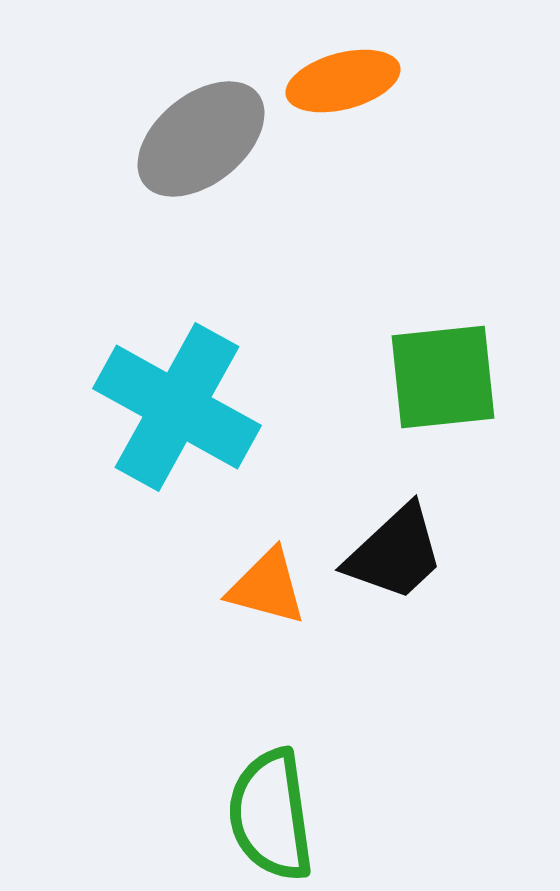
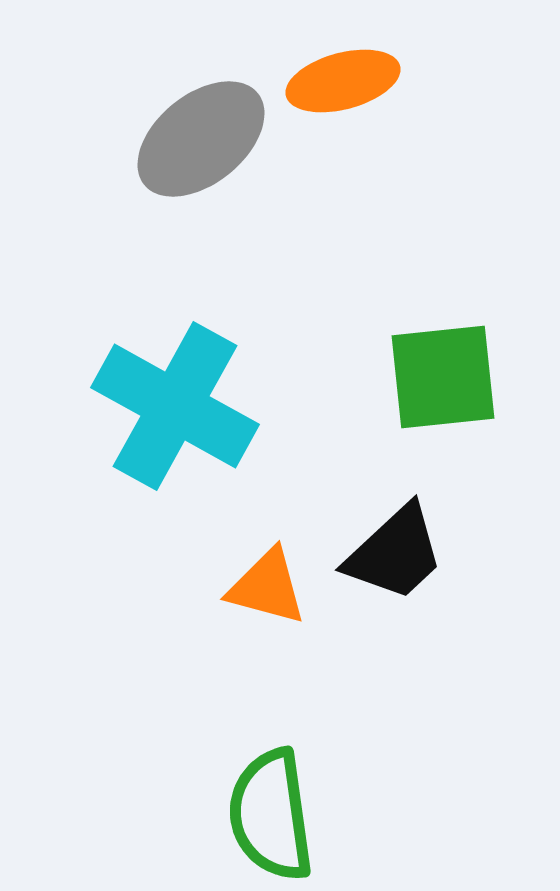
cyan cross: moved 2 px left, 1 px up
